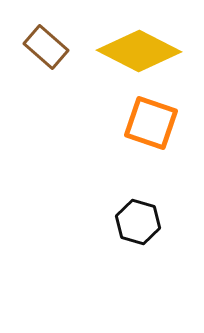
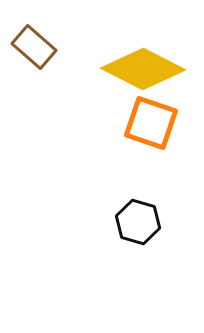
brown rectangle: moved 12 px left
yellow diamond: moved 4 px right, 18 px down
